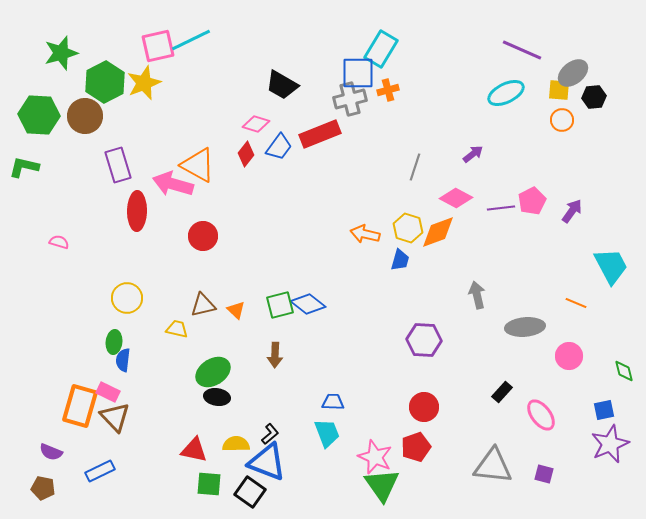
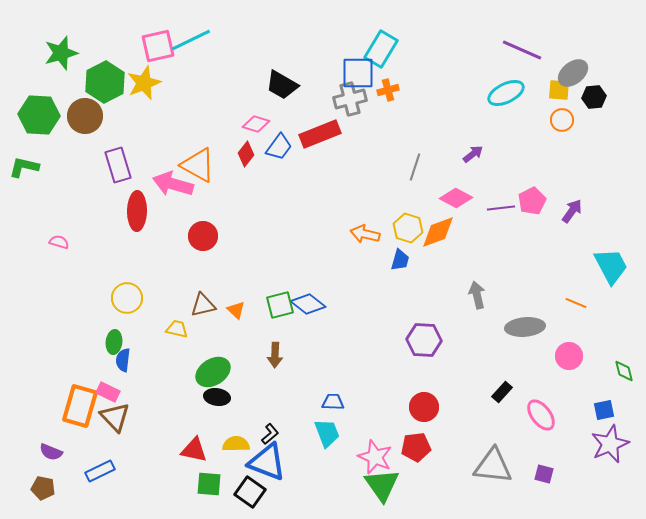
red pentagon at (416, 447): rotated 12 degrees clockwise
